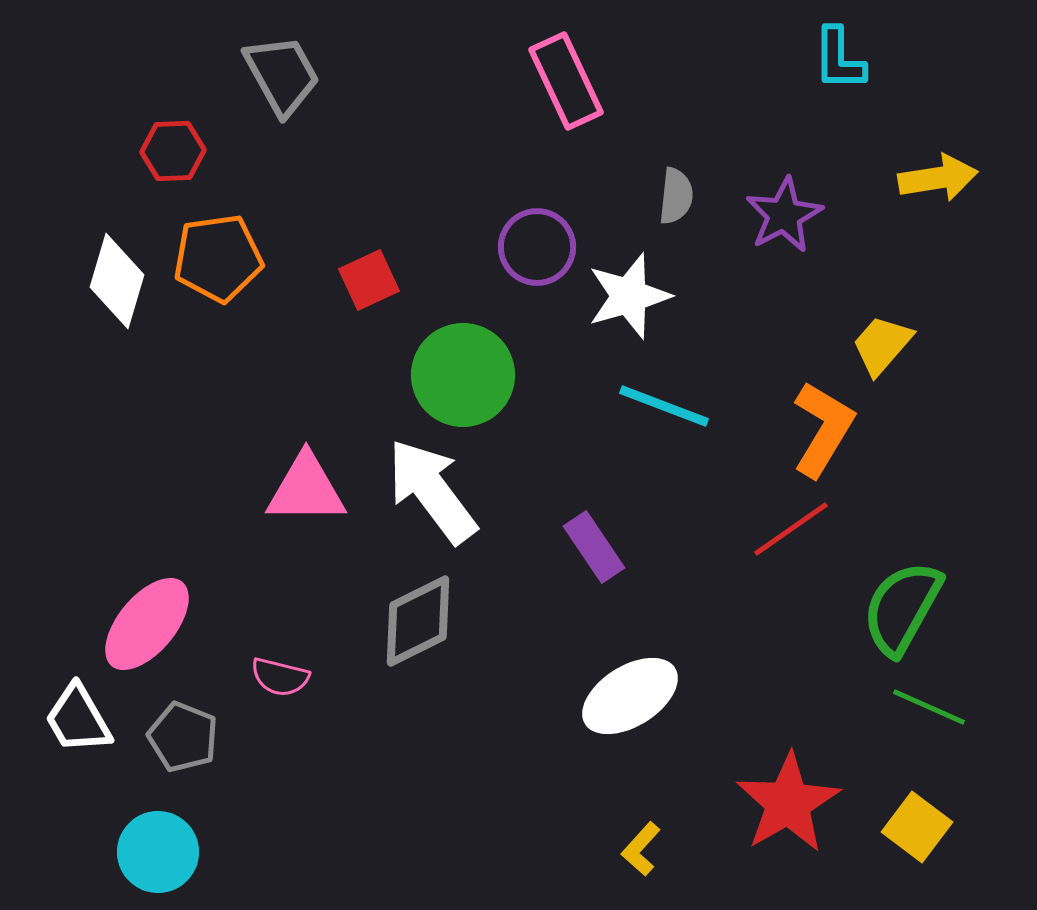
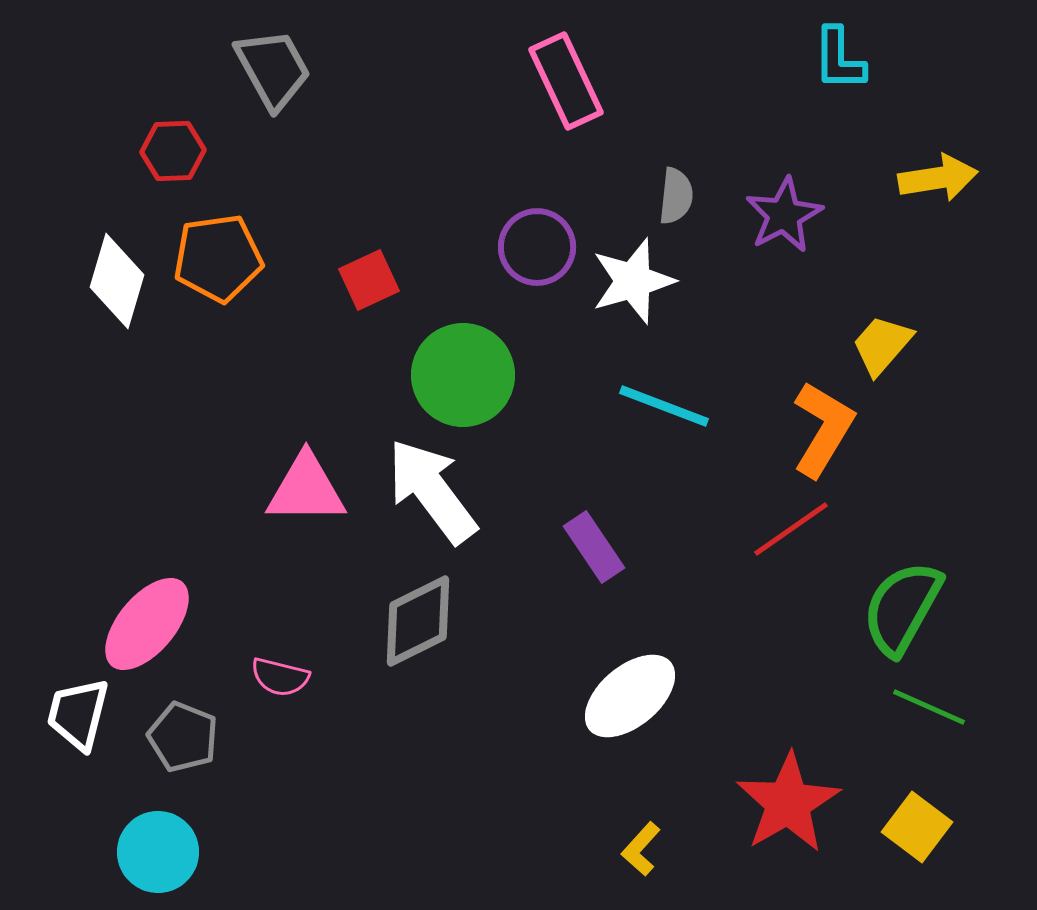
gray trapezoid: moved 9 px left, 6 px up
white star: moved 4 px right, 15 px up
white ellipse: rotated 8 degrees counterclockwise
white trapezoid: moved 5 px up; rotated 44 degrees clockwise
